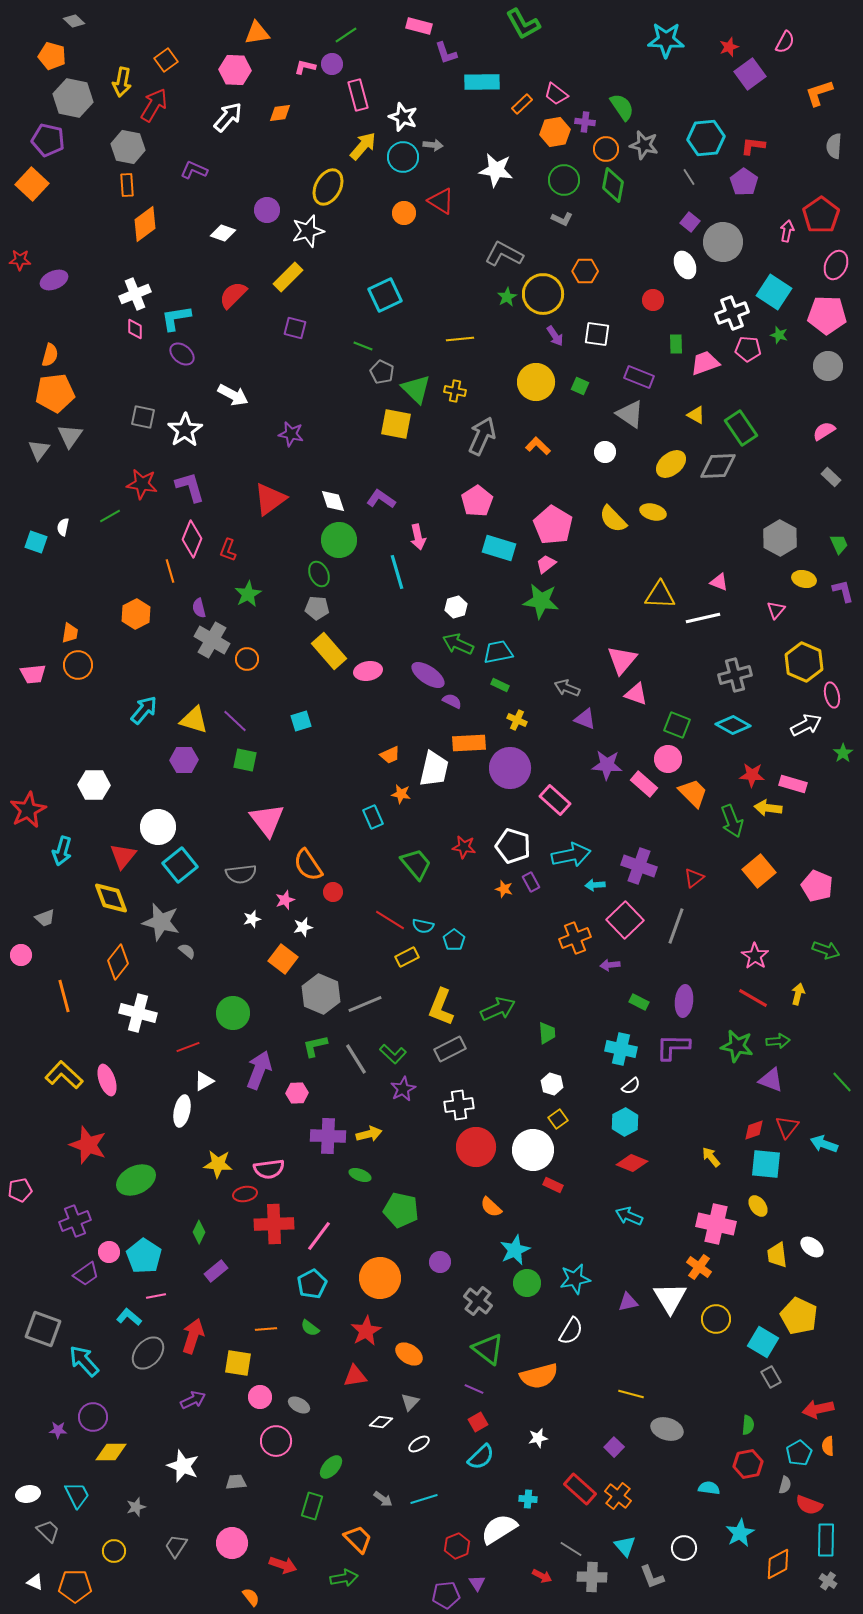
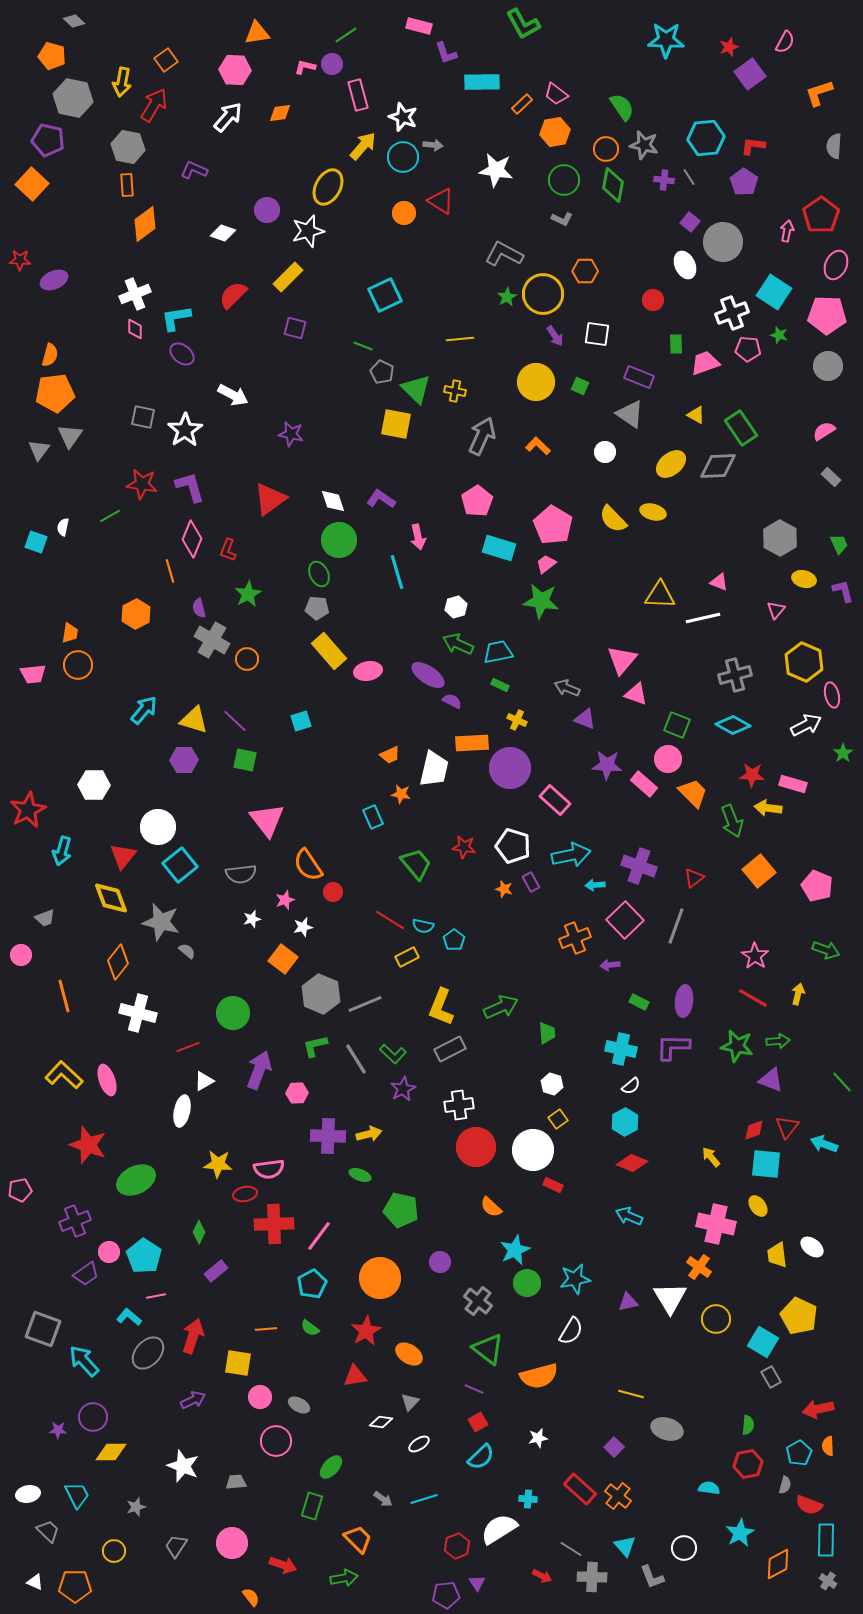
purple cross at (585, 122): moved 79 px right, 58 px down
orange rectangle at (469, 743): moved 3 px right
green arrow at (498, 1009): moved 3 px right, 2 px up
